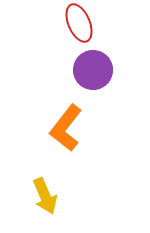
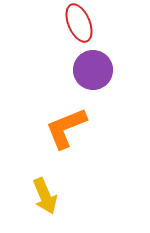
orange L-shape: rotated 30 degrees clockwise
